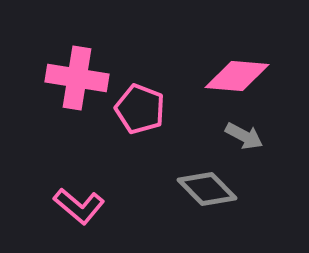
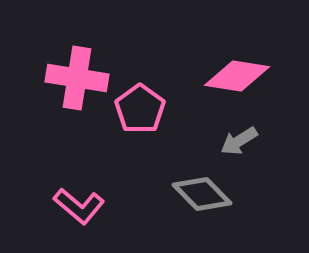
pink diamond: rotated 4 degrees clockwise
pink pentagon: rotated 15 degrees clockwise
gray arrow: moved 5 px left, 5 px down; rotated 120 degrees clockwise
gray diamond: moved 5 px left, 5 px down
